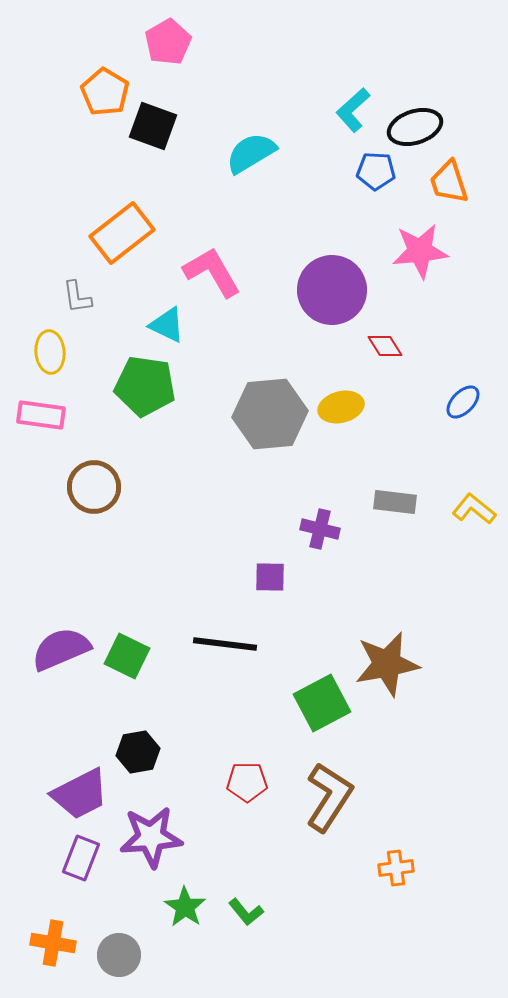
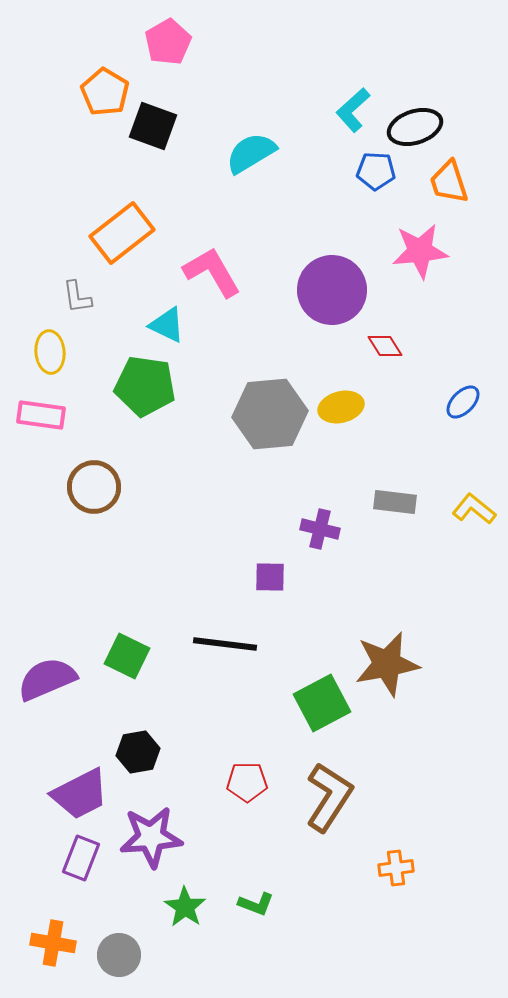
purple semicircle at (61, 649): moved 14 px left, 30 px down
green L-shape at (246, 912): moved 10 px right, 8 px up; rotated 30 degrees counterclockwise
